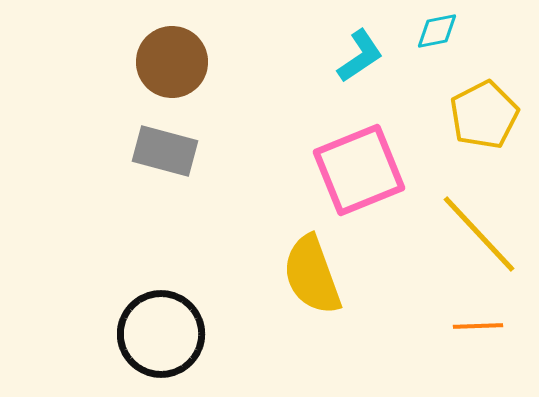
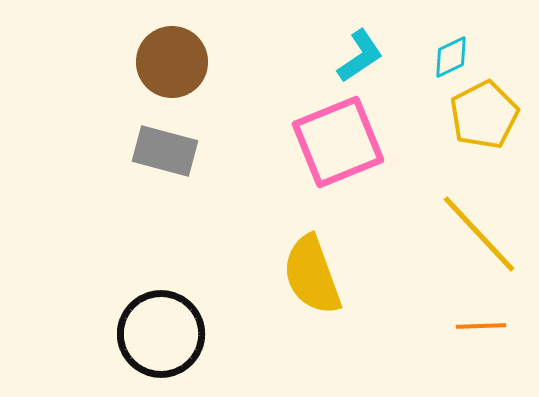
cyan diamond: moved 14 px right, 26 px down; rotated 15 degrees counterclockwise
pink square: moved 21 px left, 28 px up
orange line: moved 3 px right
